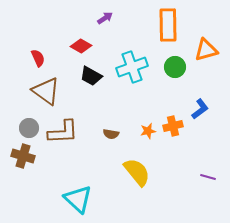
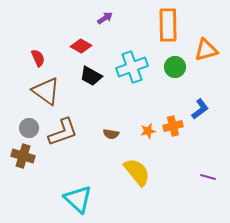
brown L-shape: rotated 16 degrees counterclockwise
